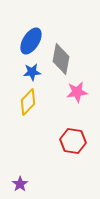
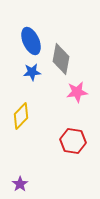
blue ellipse: rotated 56 degrees counterclockwise
yellow diamond: moved 7 px left, 14 px down
